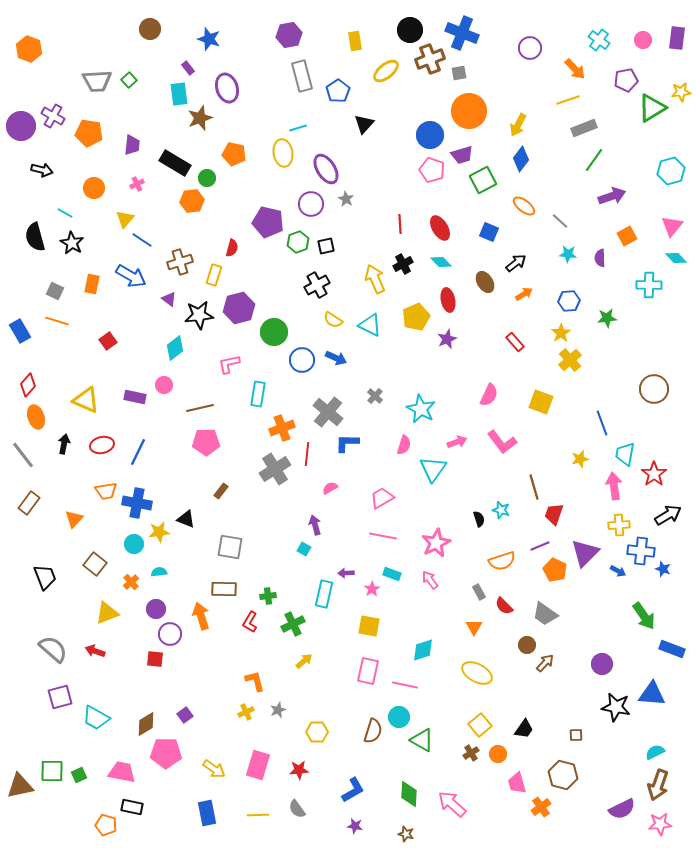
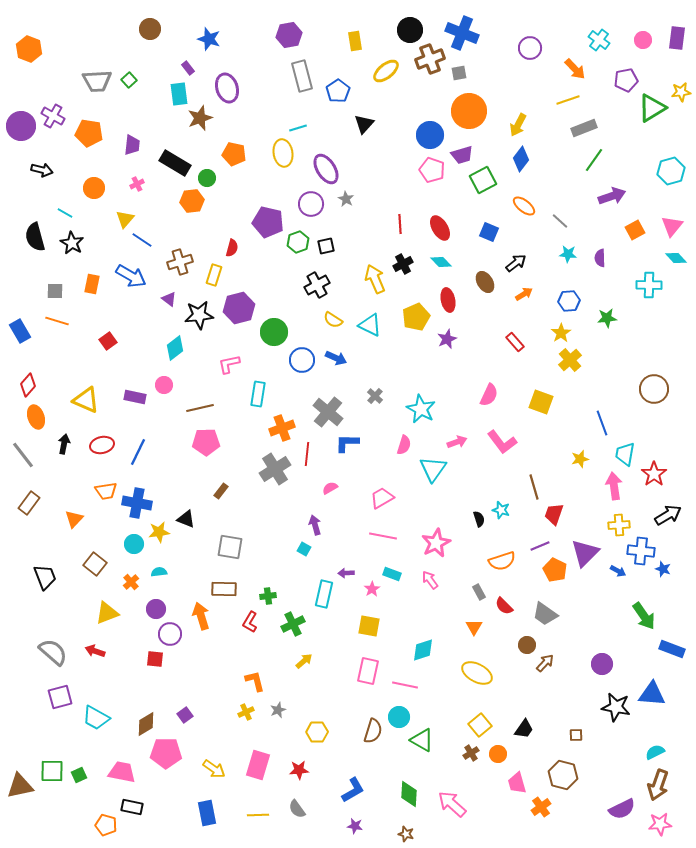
orange square at (627, 236): moved 8 px right, 6 px up
gray square at (55, 291): rotated 24 degrees counterclockwise
gray semicircle at (53, 649): moved 3 px down
